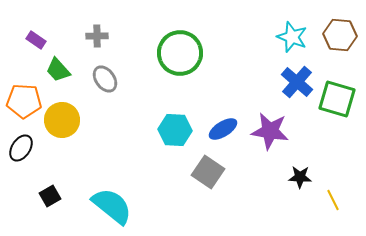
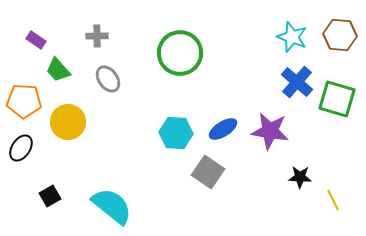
gray ellipse: moved 3 px right
yellow circle: moved 6 px right, 2 px down
cyan hexagon: moved 1 px right, 3 px down
